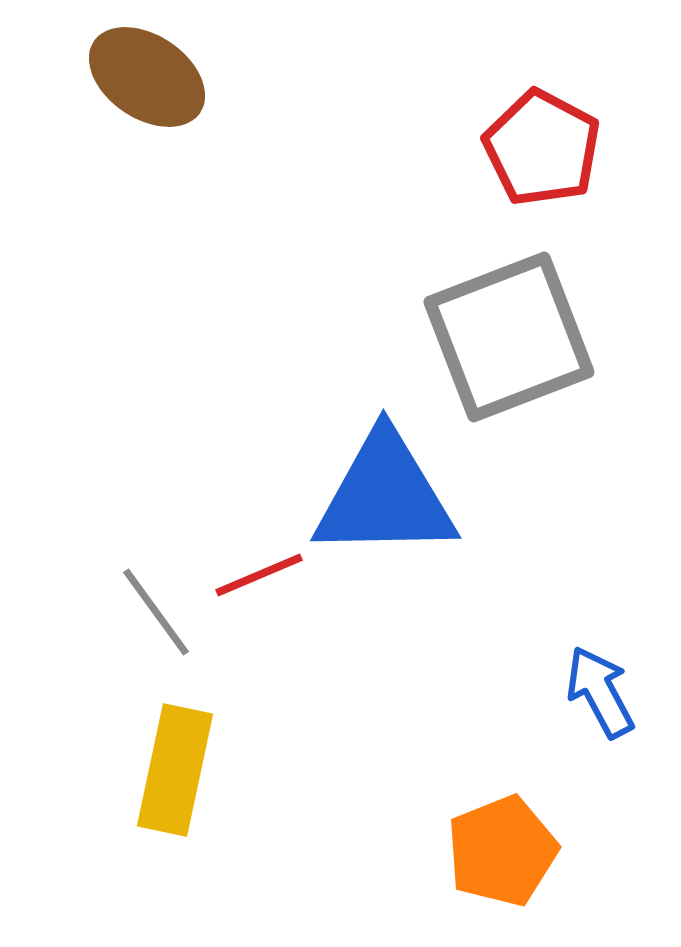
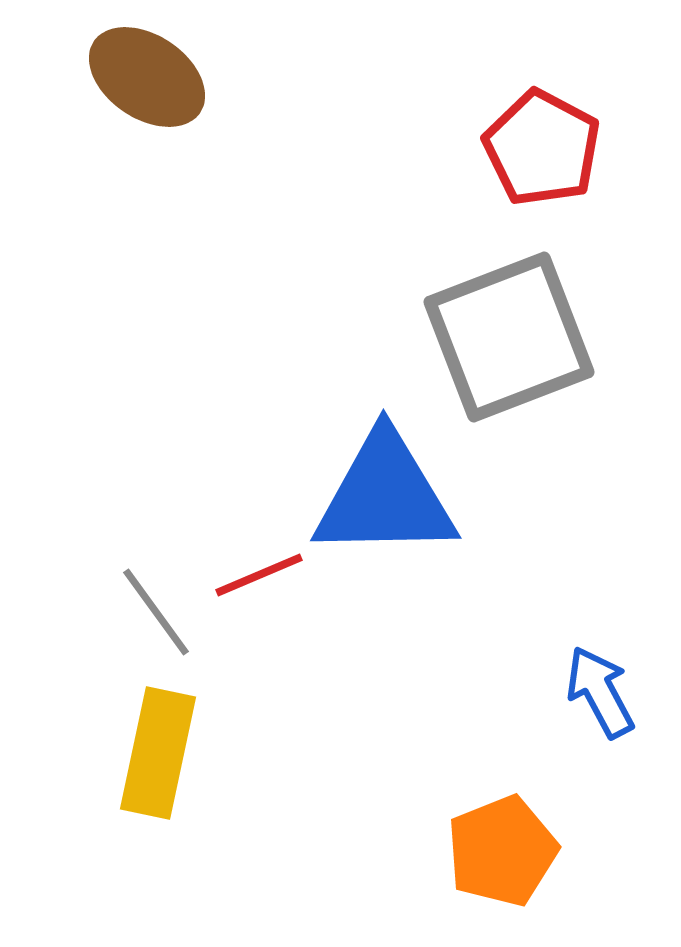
yellow rectangle: moved 17 px left, 17 px up
